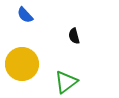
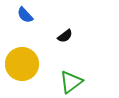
black semicircle: moved 9 px left; rotated 112 degrees counterclockwise
green triangle: moved 5 px right
